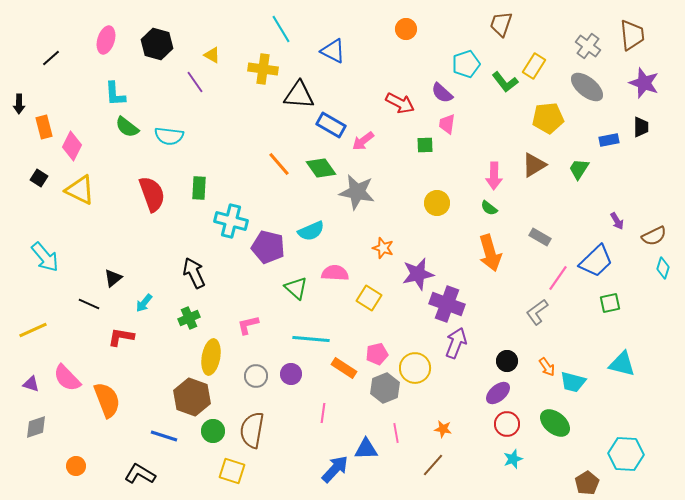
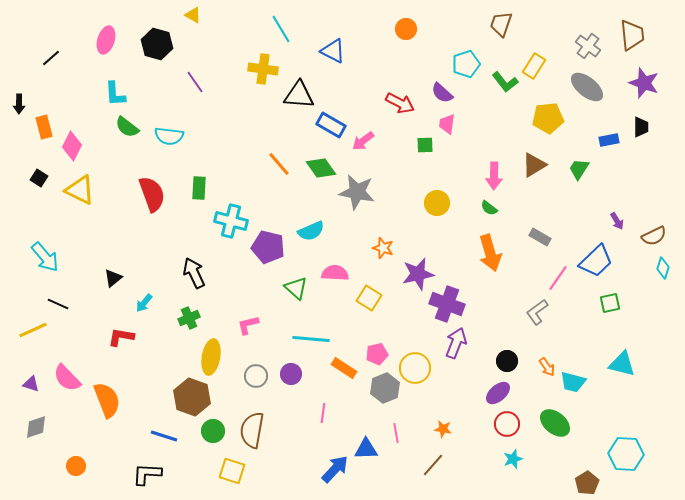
yellow triangle at (212, 55): moved 19 px left, 40 px up
black line at (89, 304): moved 31 px left
black L-shape at (140, 474): moved 7 px right; rotated 28 degrees counterclockwise
